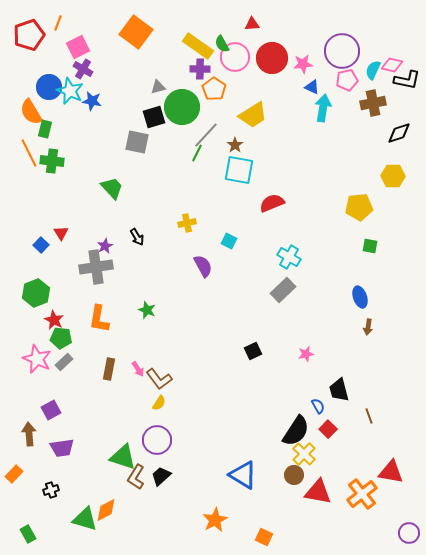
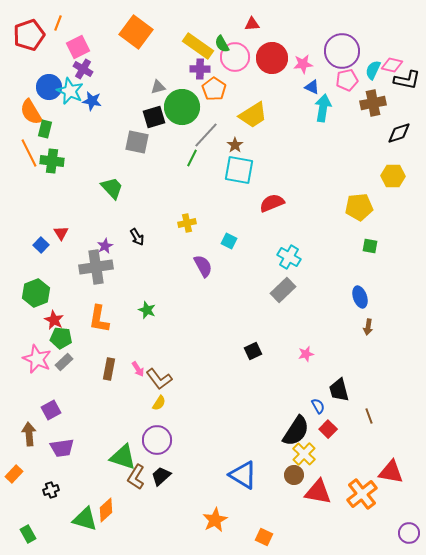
green line at (197, 153): moved 5 px left, 5 px down
orange diamond at (106, 510): rotated 15 degrees counterclockwise
